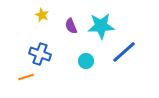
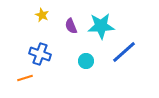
orange line: moved 1 px left, 1 px down
